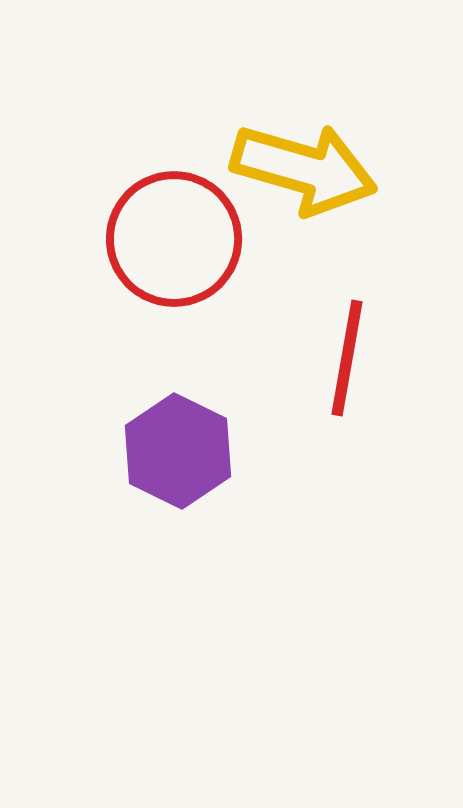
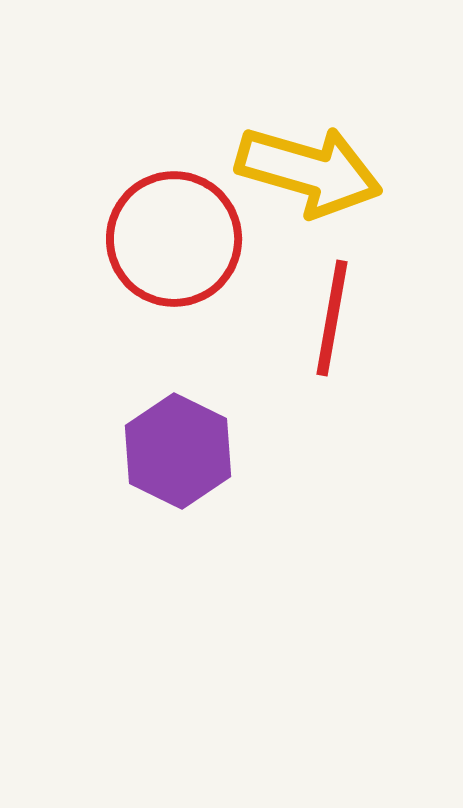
yellow arrow: moved 5 px right, 2 px down
red line: moved 15 px left, 40 px up
